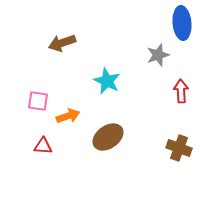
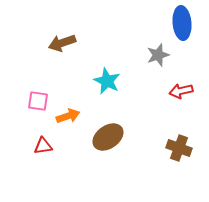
red arrow: rotated 100 degrees counterclockwise
red triangle: rotated 12 degrees counterclockwise
